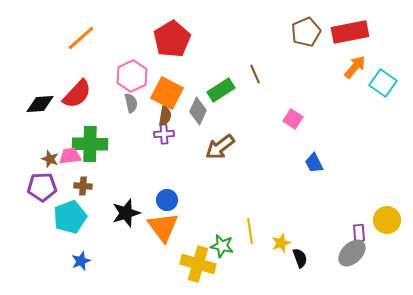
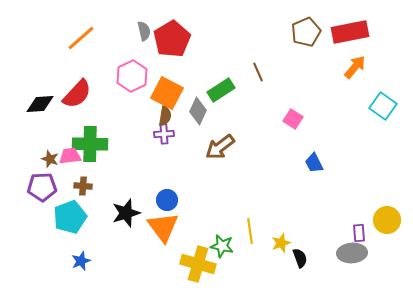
brown line: moved 3 px right, 2 px up
cyan square: moved 23 px down
gray semicircle: moved 13 px right, 72 px up
gray ellipse: rotated 40 degrees clockwise
